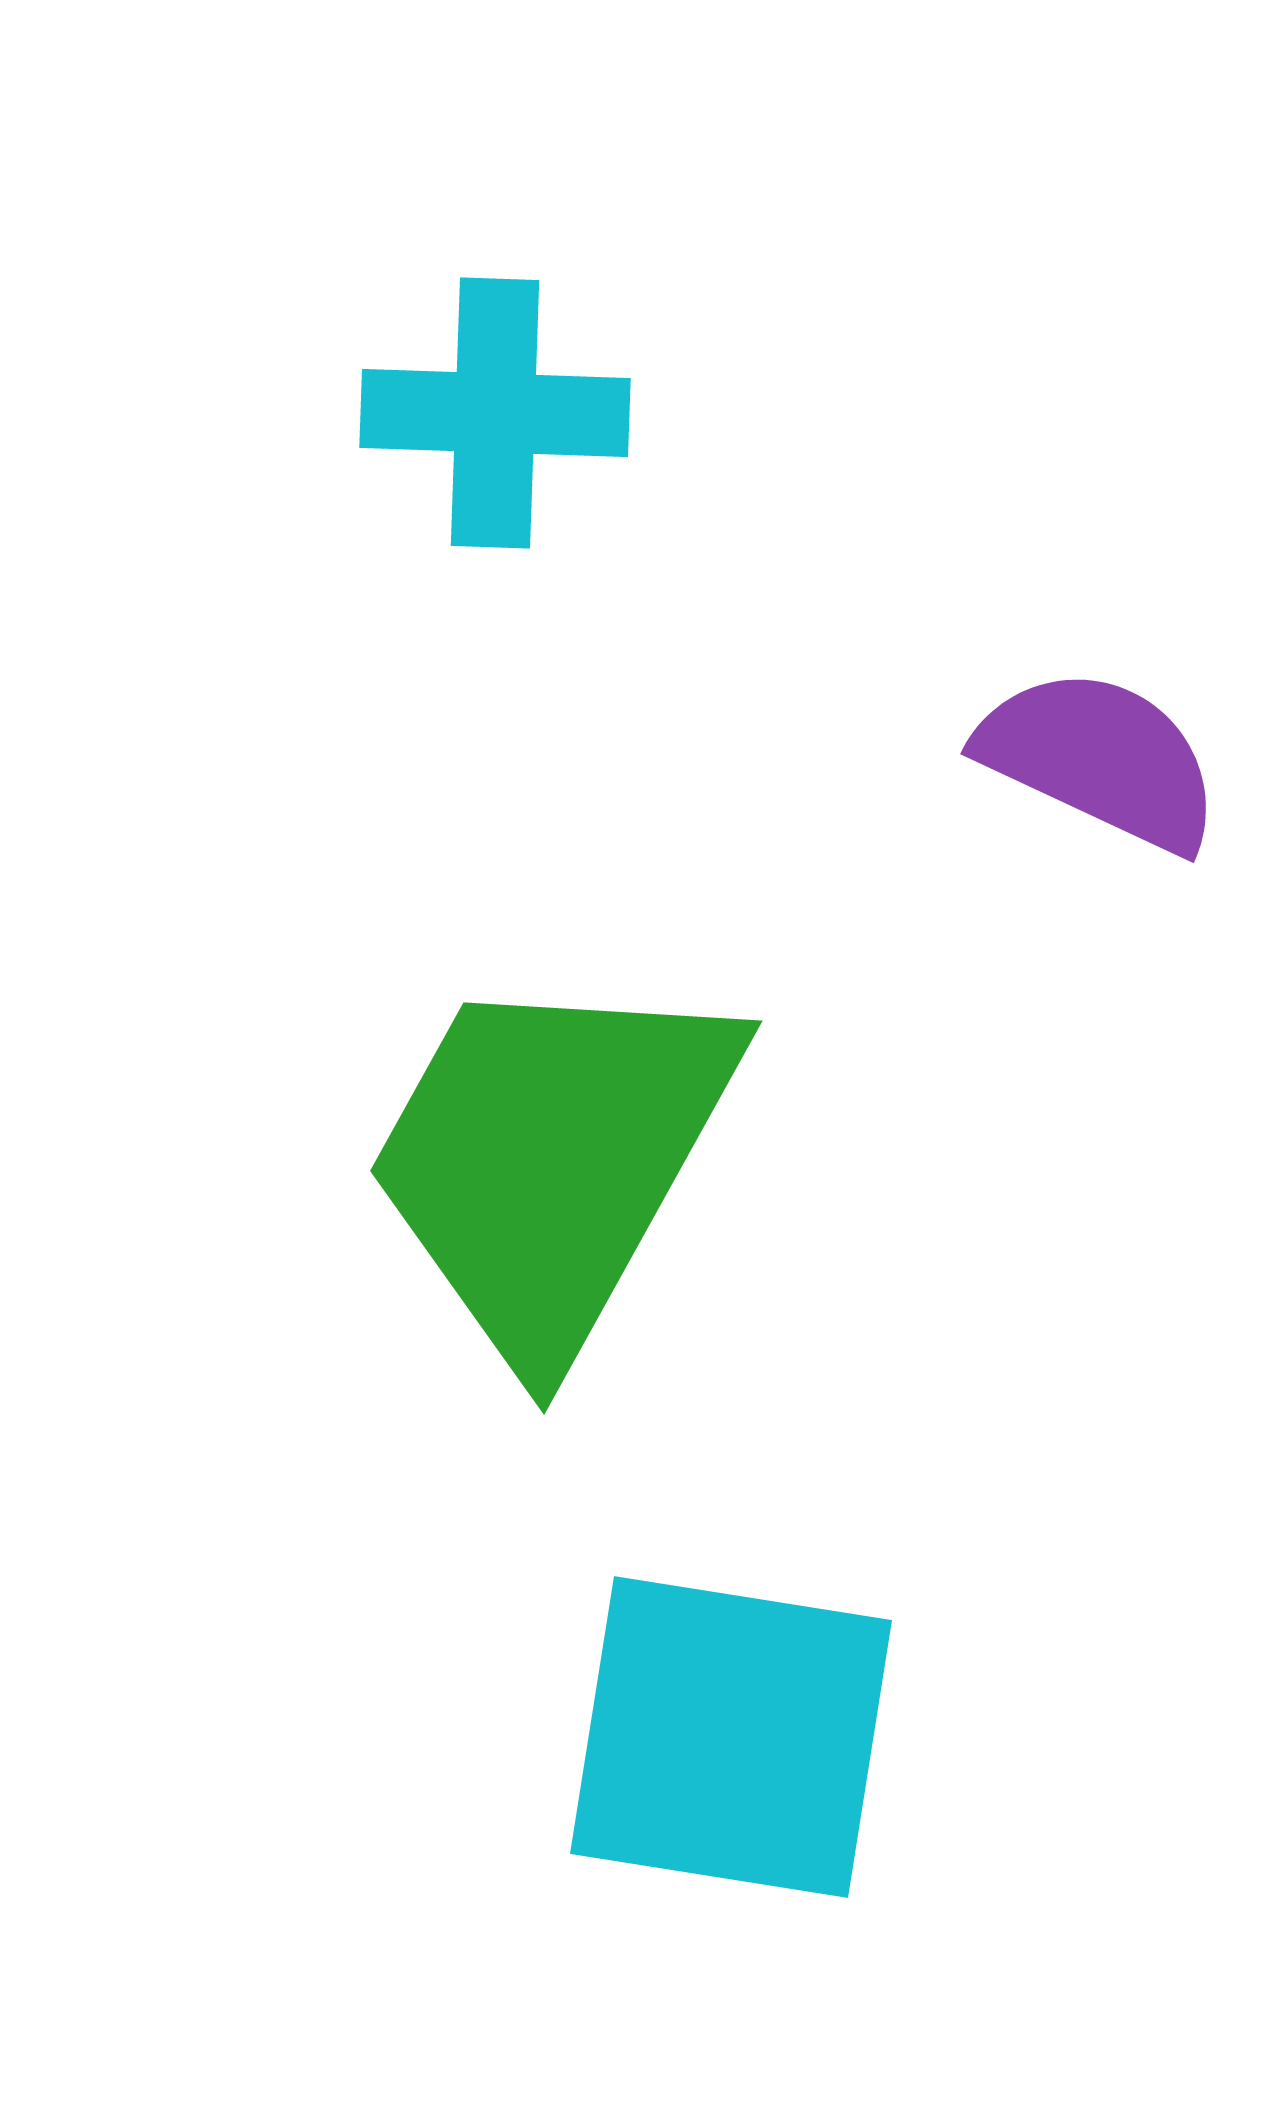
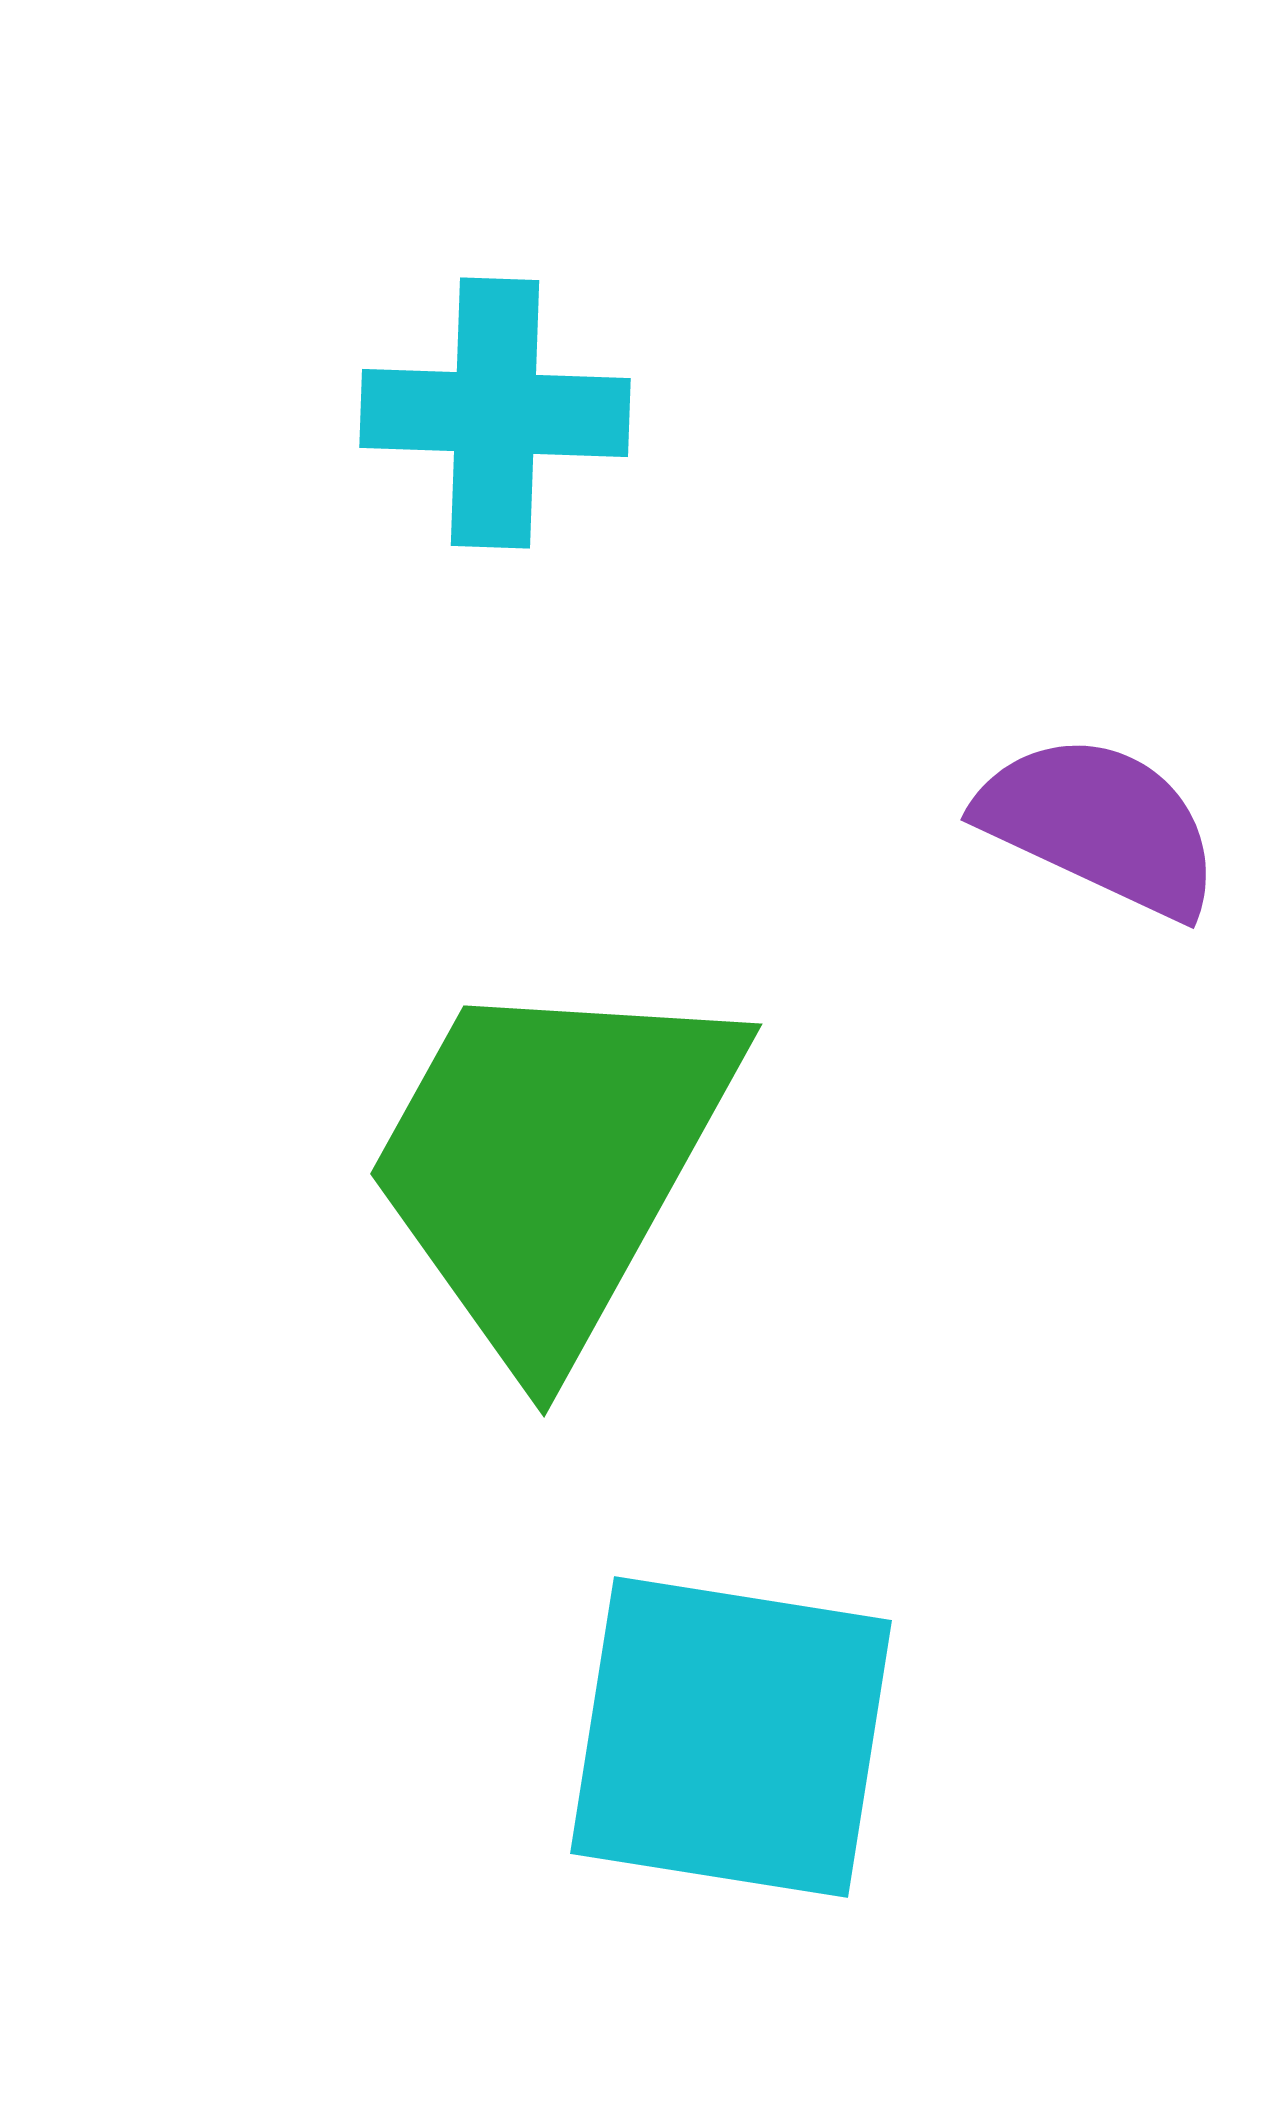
purple semicircle: moved 66 px down
green trapezoid: moved 3 px down
